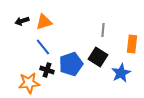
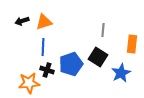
blue line: rotated 42 degrees clockwise
